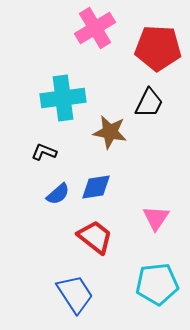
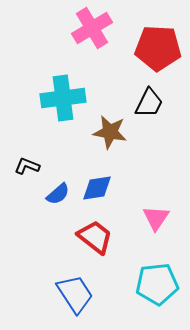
pink cross: moved 3 px left
black L-shape: moved 17 px left, 14 px down
blue diamond: moved 1 px right, 1 px down
